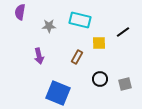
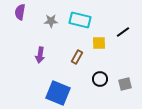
gray star: moved 2 px right, 5 px up
purple arrow: moved 1 px right, 1 px up; rotated 21 degrees clockwise
